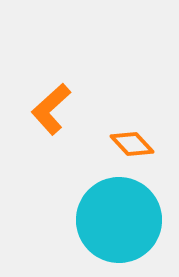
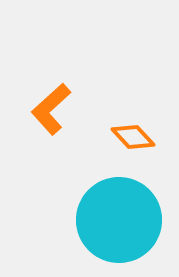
orange diamond: moved 1 px right, 7 px up
